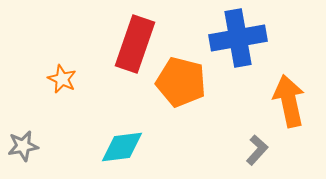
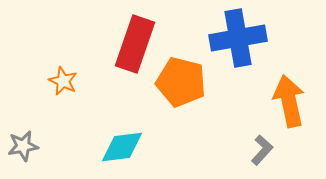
orange star: moved 1 px right, 2 px down
gray L-shape: moved 5 px right
